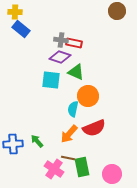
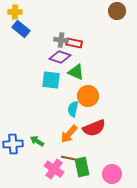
green arrow: rotated 16 degrees counterclockwise
